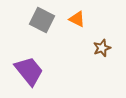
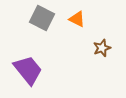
gray square: moved 2 px up
purple trapezoid: moved 1 px left, 1 px up
